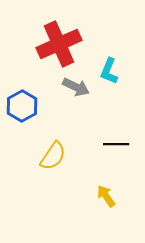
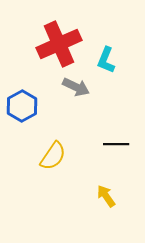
cyan L-shape: moved 3 px left, 11 px up
